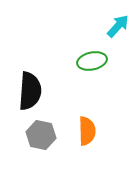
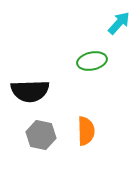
cyan arrow: moved 1 px right, 3 px up
black semicircle: rotated 84 degrees clockwise
orange semicircle: moved 1 px left
